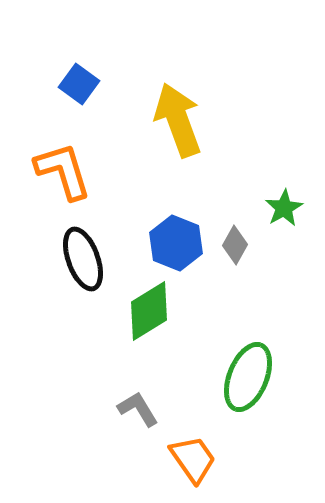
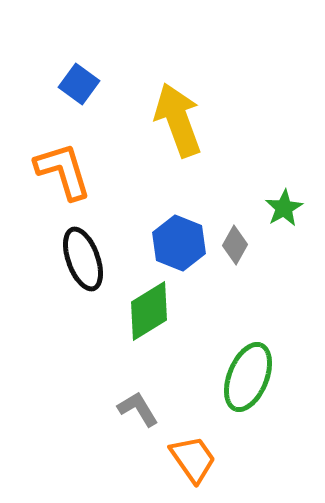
blue hexagon: moved 3 px right
